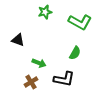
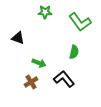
green star: rotated 16 degrees clockwise
green L-shape: rotated 25 degrees clockwise
black triangle: moved 2 px up
green semicircle: moved 1 px left, 1 px up; rotated 16 degrees counterclockwise
black L-shape: rotated 140 degrees counterclockwise
